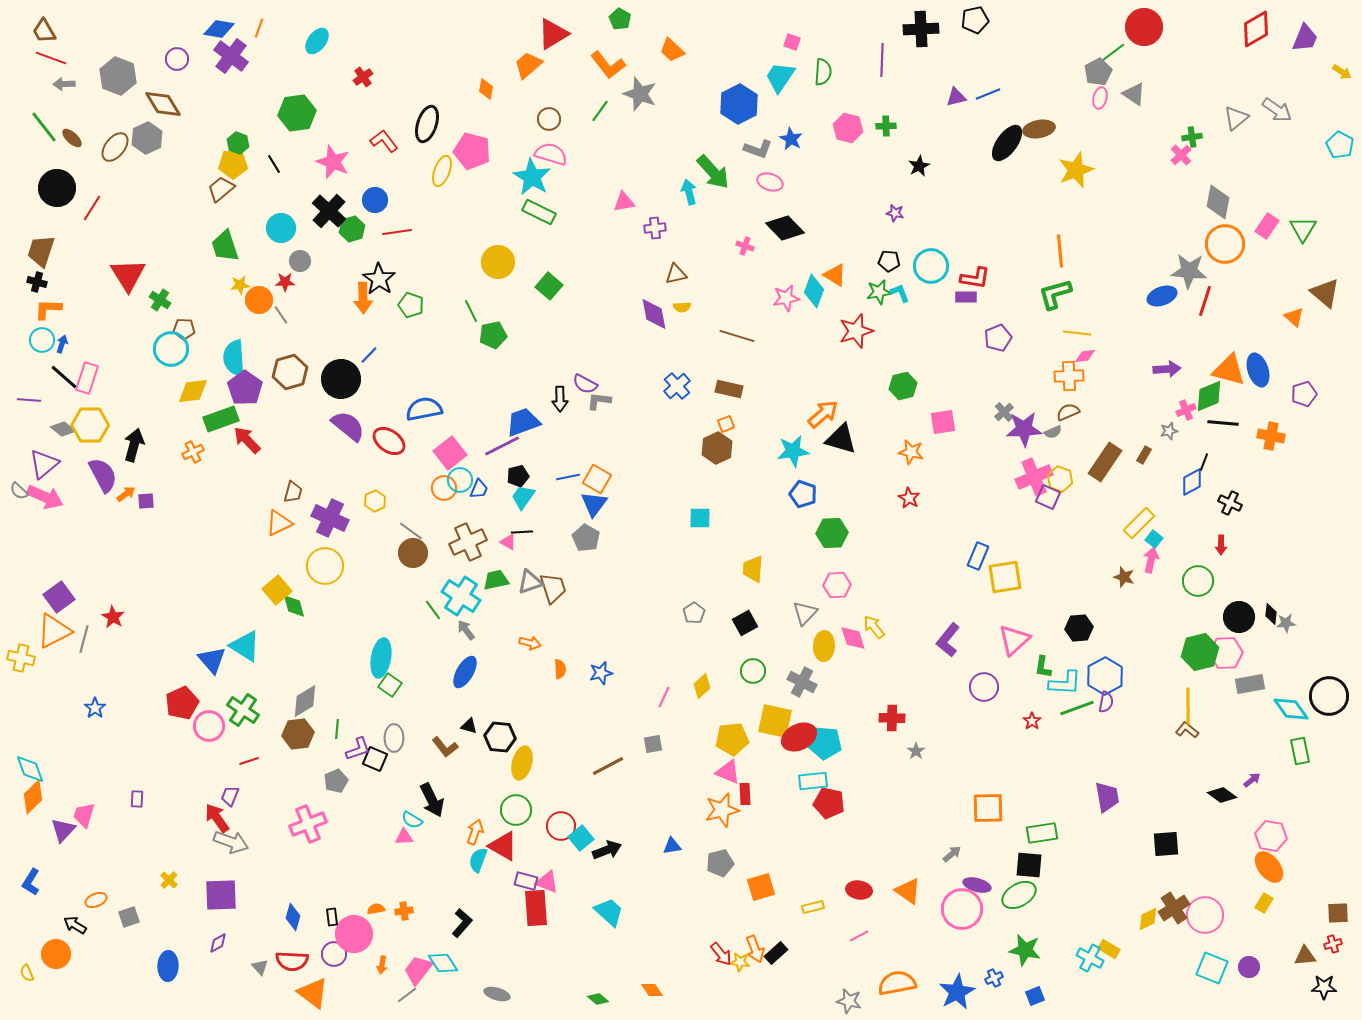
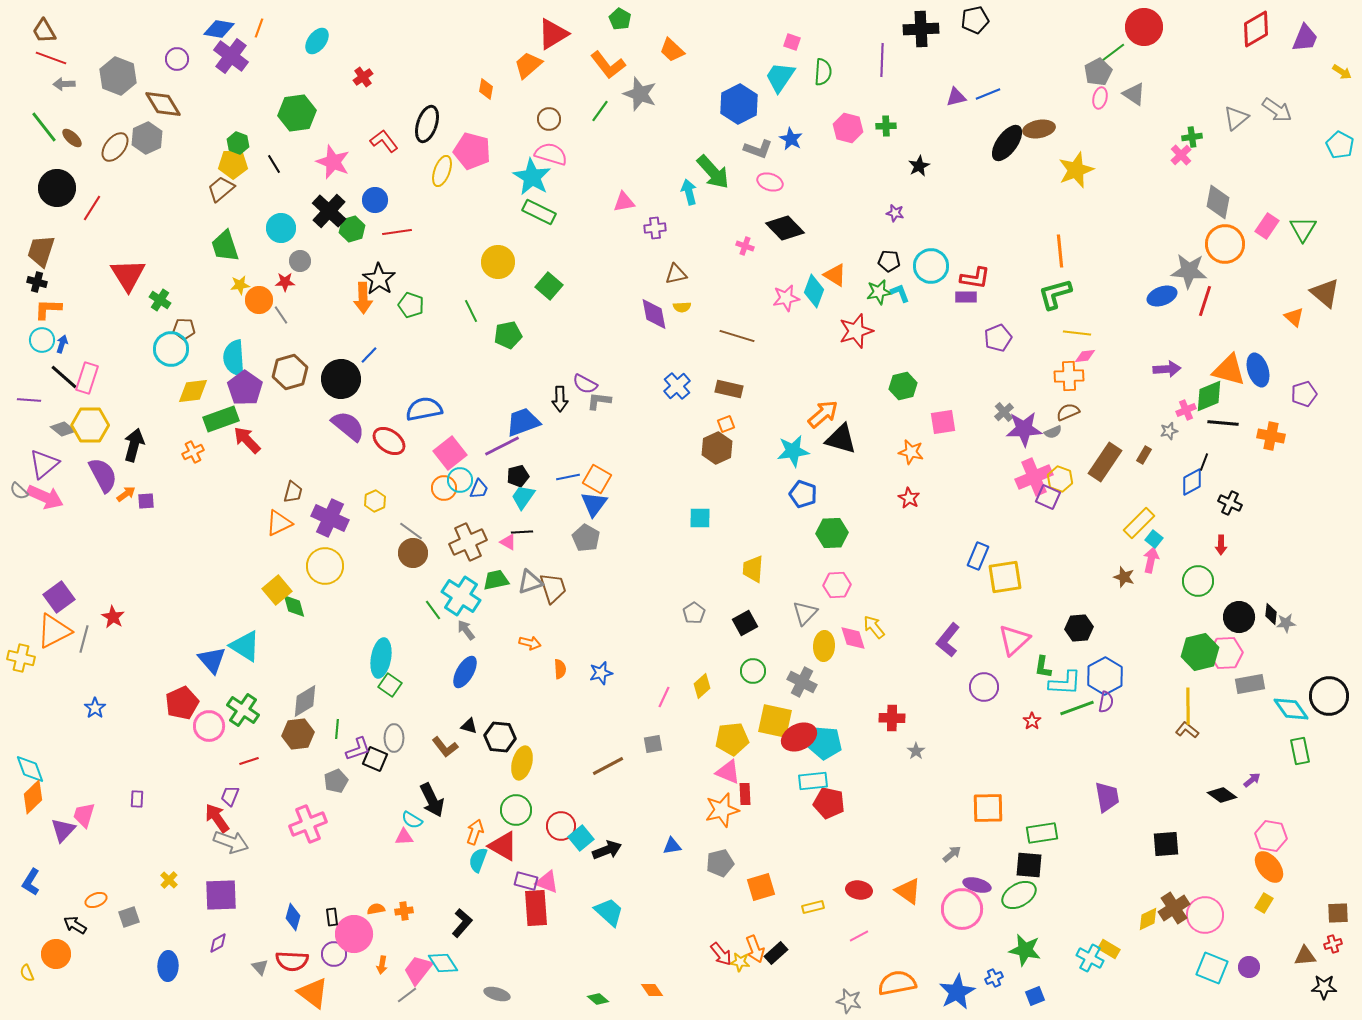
green pentagon at (493, 335): moved 15 px right
